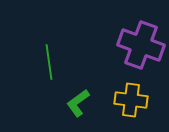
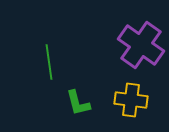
purple cross: rotated 15 degrees clockwise
green L-shape: rotated 68 degrees counterclockwise
